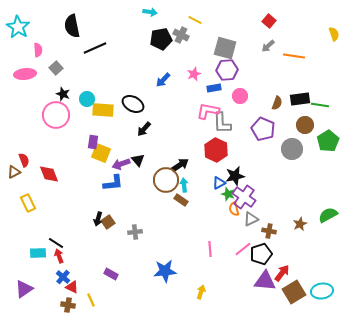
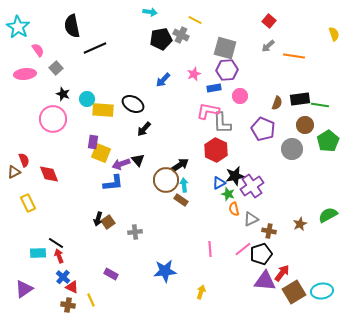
pink semicircle at (38, 50): rotated 32 degrees counterclockwise
pink circle at (56, 115): moved 3 px left, 4 px down
purple cross at (244, 197): moved 8 px right, 11 px up; rotated 20 degrees clockwise
